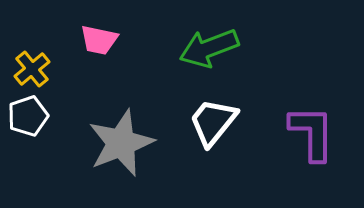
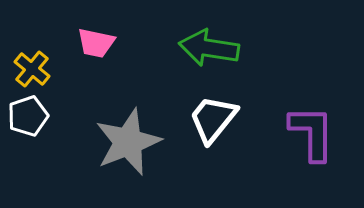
pink trapezoid: moved 3 px left, 3 px down
green arrow: rotated 30 degrees clockwise
yellow cross: rotated 12 degrees counterclockwise
white trapezoid: moved 3 px up
gray star: moved 7 px right, 1 px up
